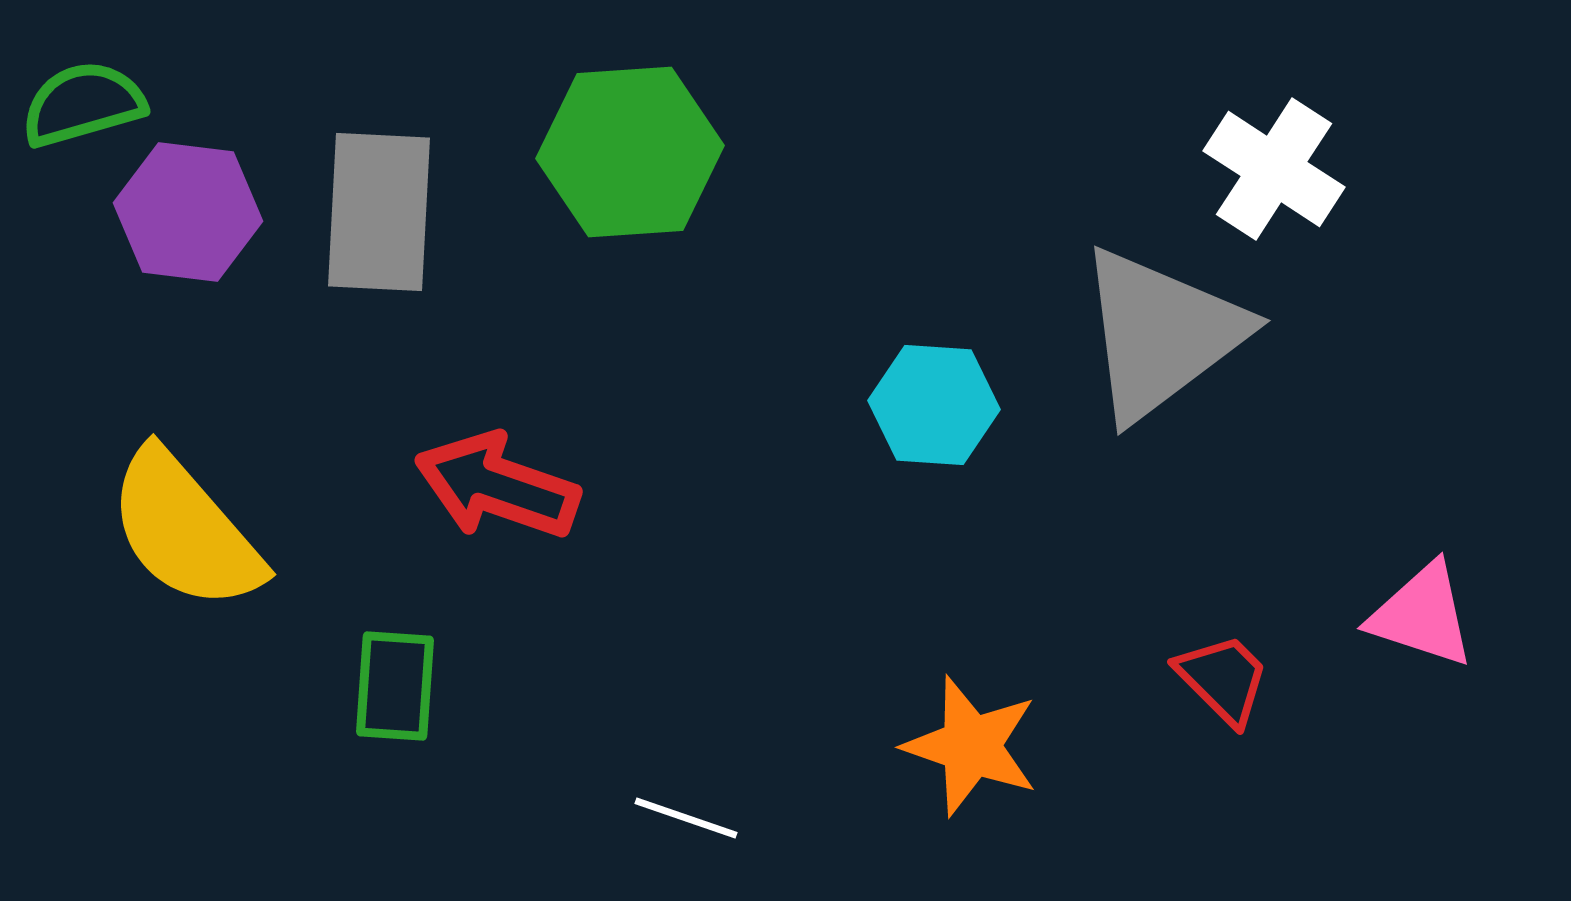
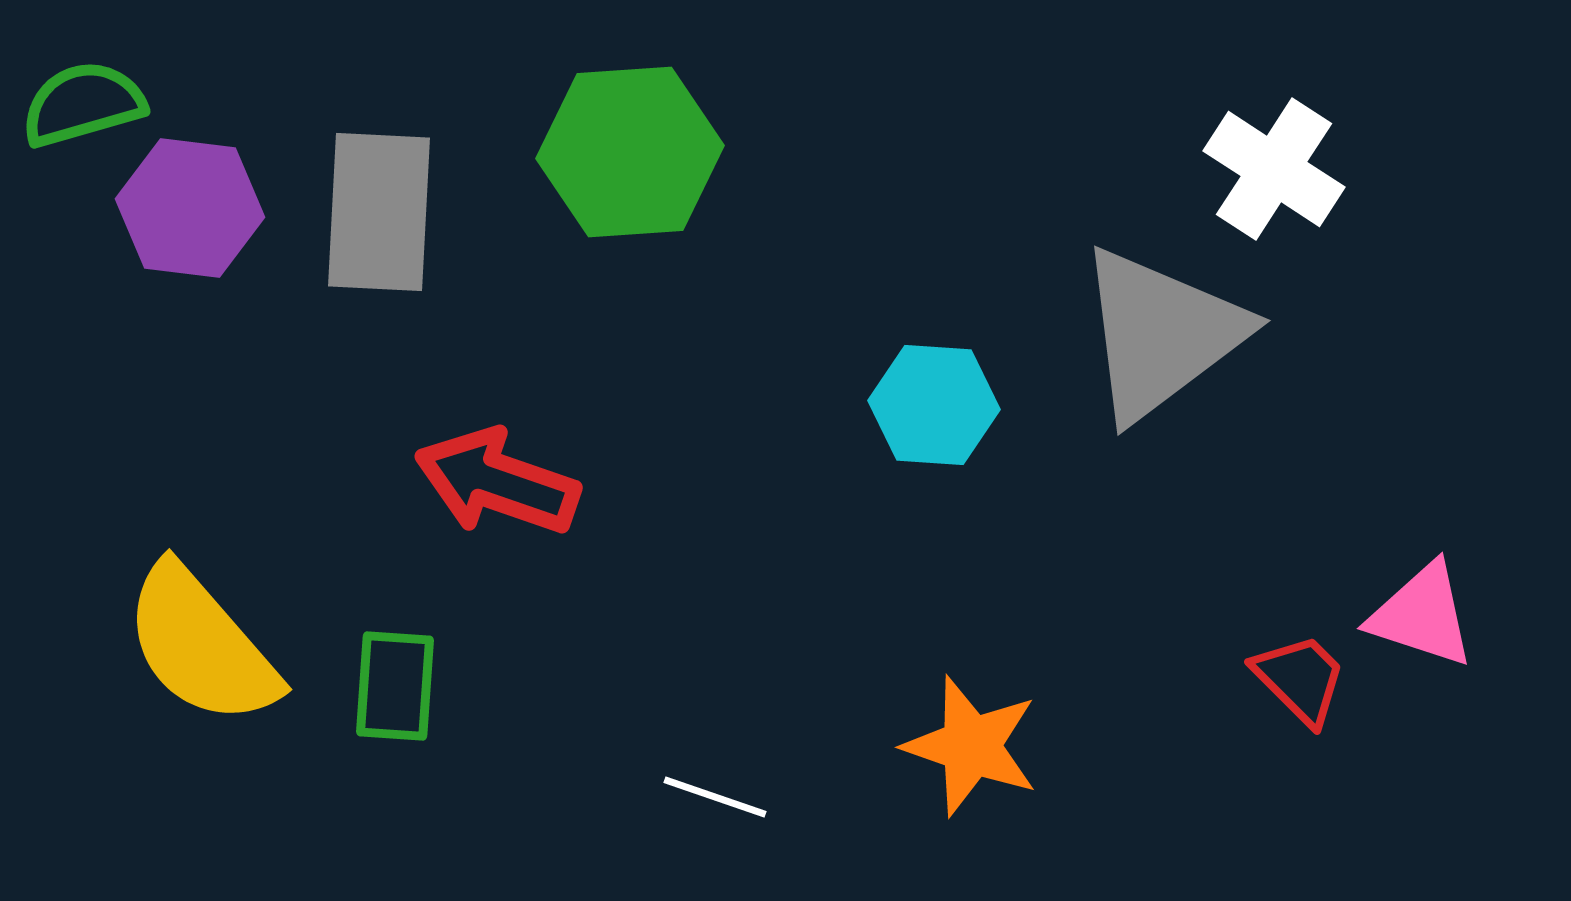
purple hexagon: moved 2 px right, 4 px up
red arrow: moved 4 px up
yellow semicircle: moved 16 px right, 115 px down
red trapezoid: moved 77 px right
white line: moved 29 px right, 21 px up
